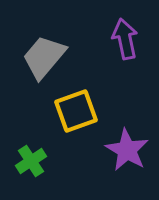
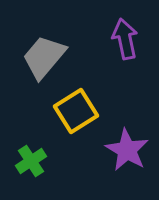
yellow square: rotated 12 degrees counterclockwise
